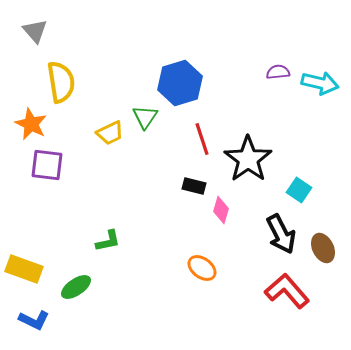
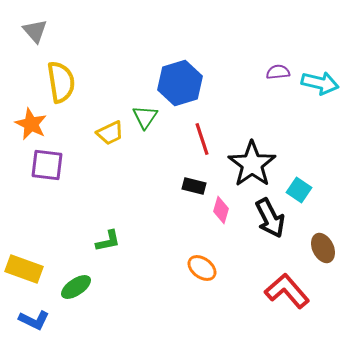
black star: moved 4 px right, 5 px down
black arrow: moved 11 px left, 16 px up
